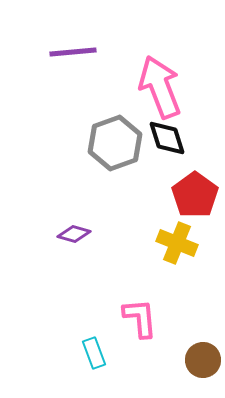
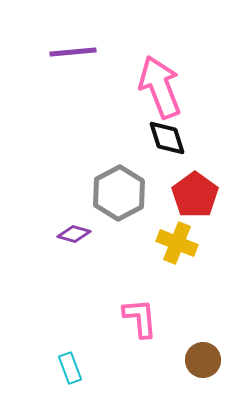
gray hexagon: moved 4 px right, 50 px down; rotated 8 degrees counterclockwise
cyan rectangle: moved 24 px left, 15 px down
